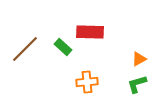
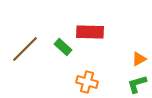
orange cross: rotated 20 degrees clockwise
